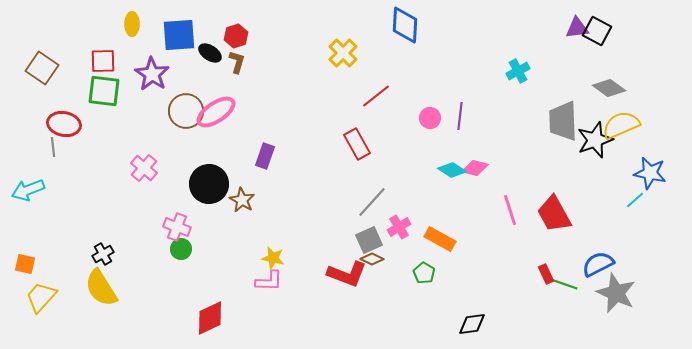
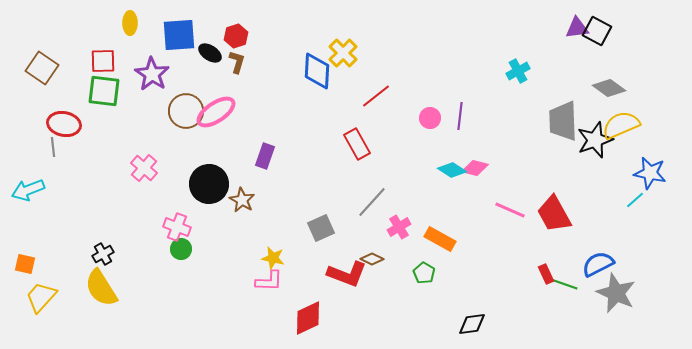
yellow ellipse at (132, 24): moved 2 px left, 1 px up
blue diamond at (405, 25): moved 88 px left, 46 px down
pink line at (510, 210): rotated 48 degrees counterclockwise
gray square at (369, 240): moved 48 px left, 12 px up
red diamond at (210, 318): moved 98 px right
